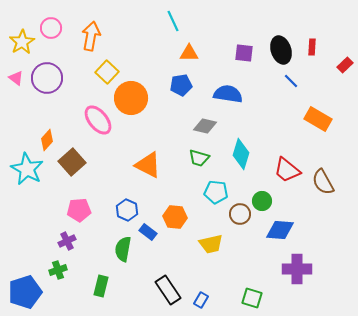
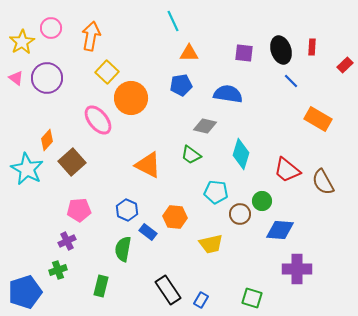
green trapezoid at (199, 158): moved 8 px left, 3 px up; rotated 20 degrees clockwise
